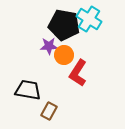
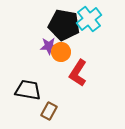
cyan cross: rotated 20 degrees clockwise
orange circle: moved 3 px left, 3 px up
